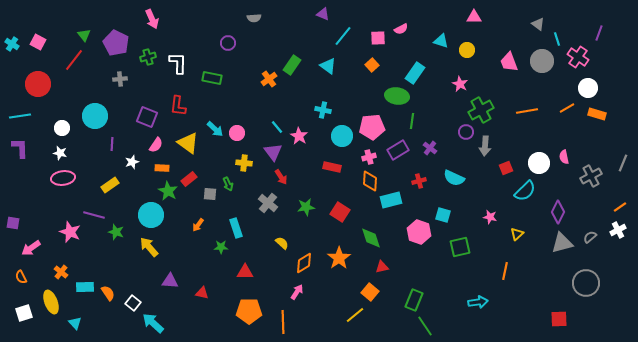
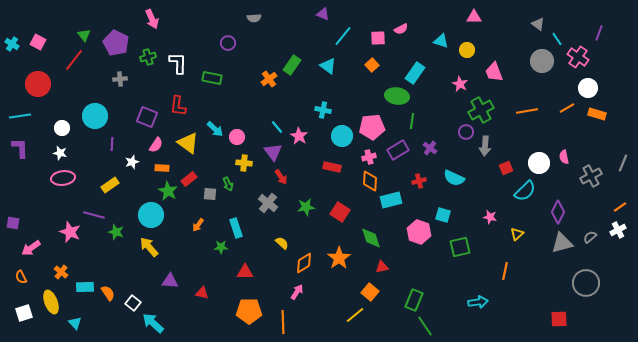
cyan line at (557, 39): rotated 16 degrees counterclockwise
pink trapezoid at (509, 62): moved 15 px left, 10 px down
pink circle at (237, 133): moved 4 px down
